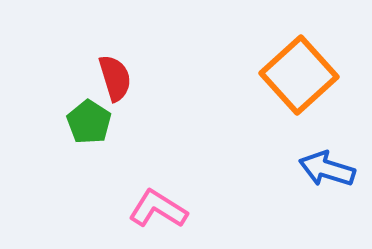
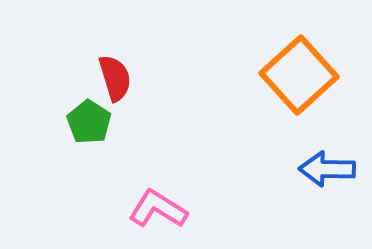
blue arrow: rotated 16 degrees counterclockwise
